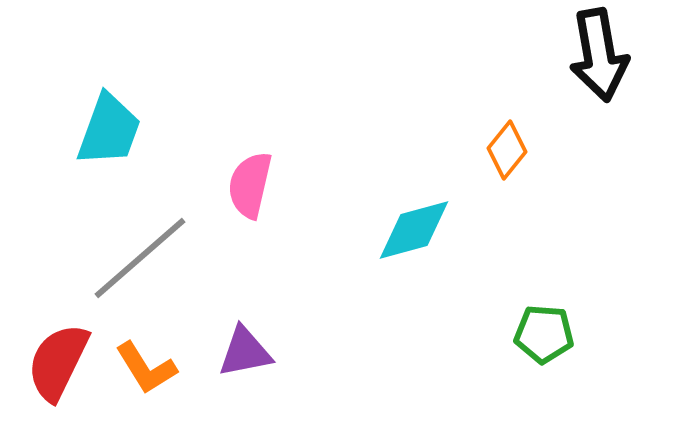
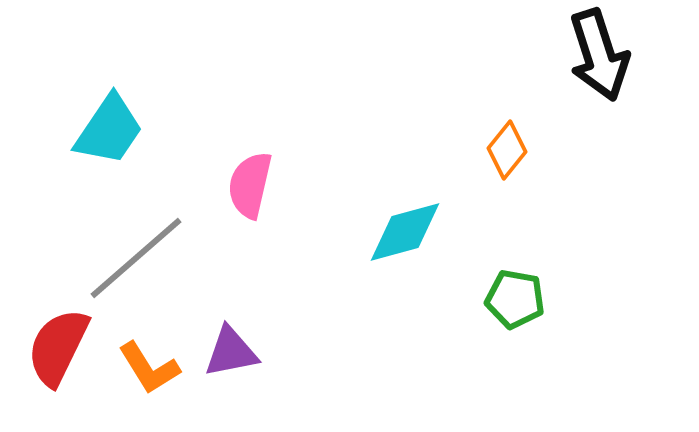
black arrow: rotated 8 degrees counterclockwise
cyan trapezoid: rotated 14 degrees clockwise
cyan diamond: moved 9 px left, 2 px down
gray line: moved 4 px left
green pentagon: moved 29 px left, 35 px up; rotated 6 degrees clockwise
purple triangle: moved 14 px left
red semicircle: moved 15 px up
orange L-shape: moved 3 px right
